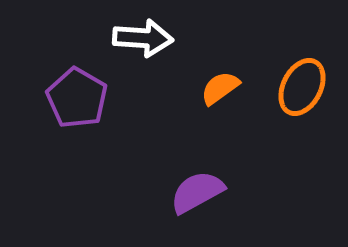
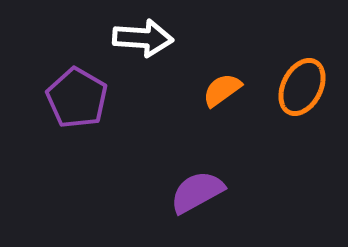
orange semicircle: moved 2 px right, 2 px down
